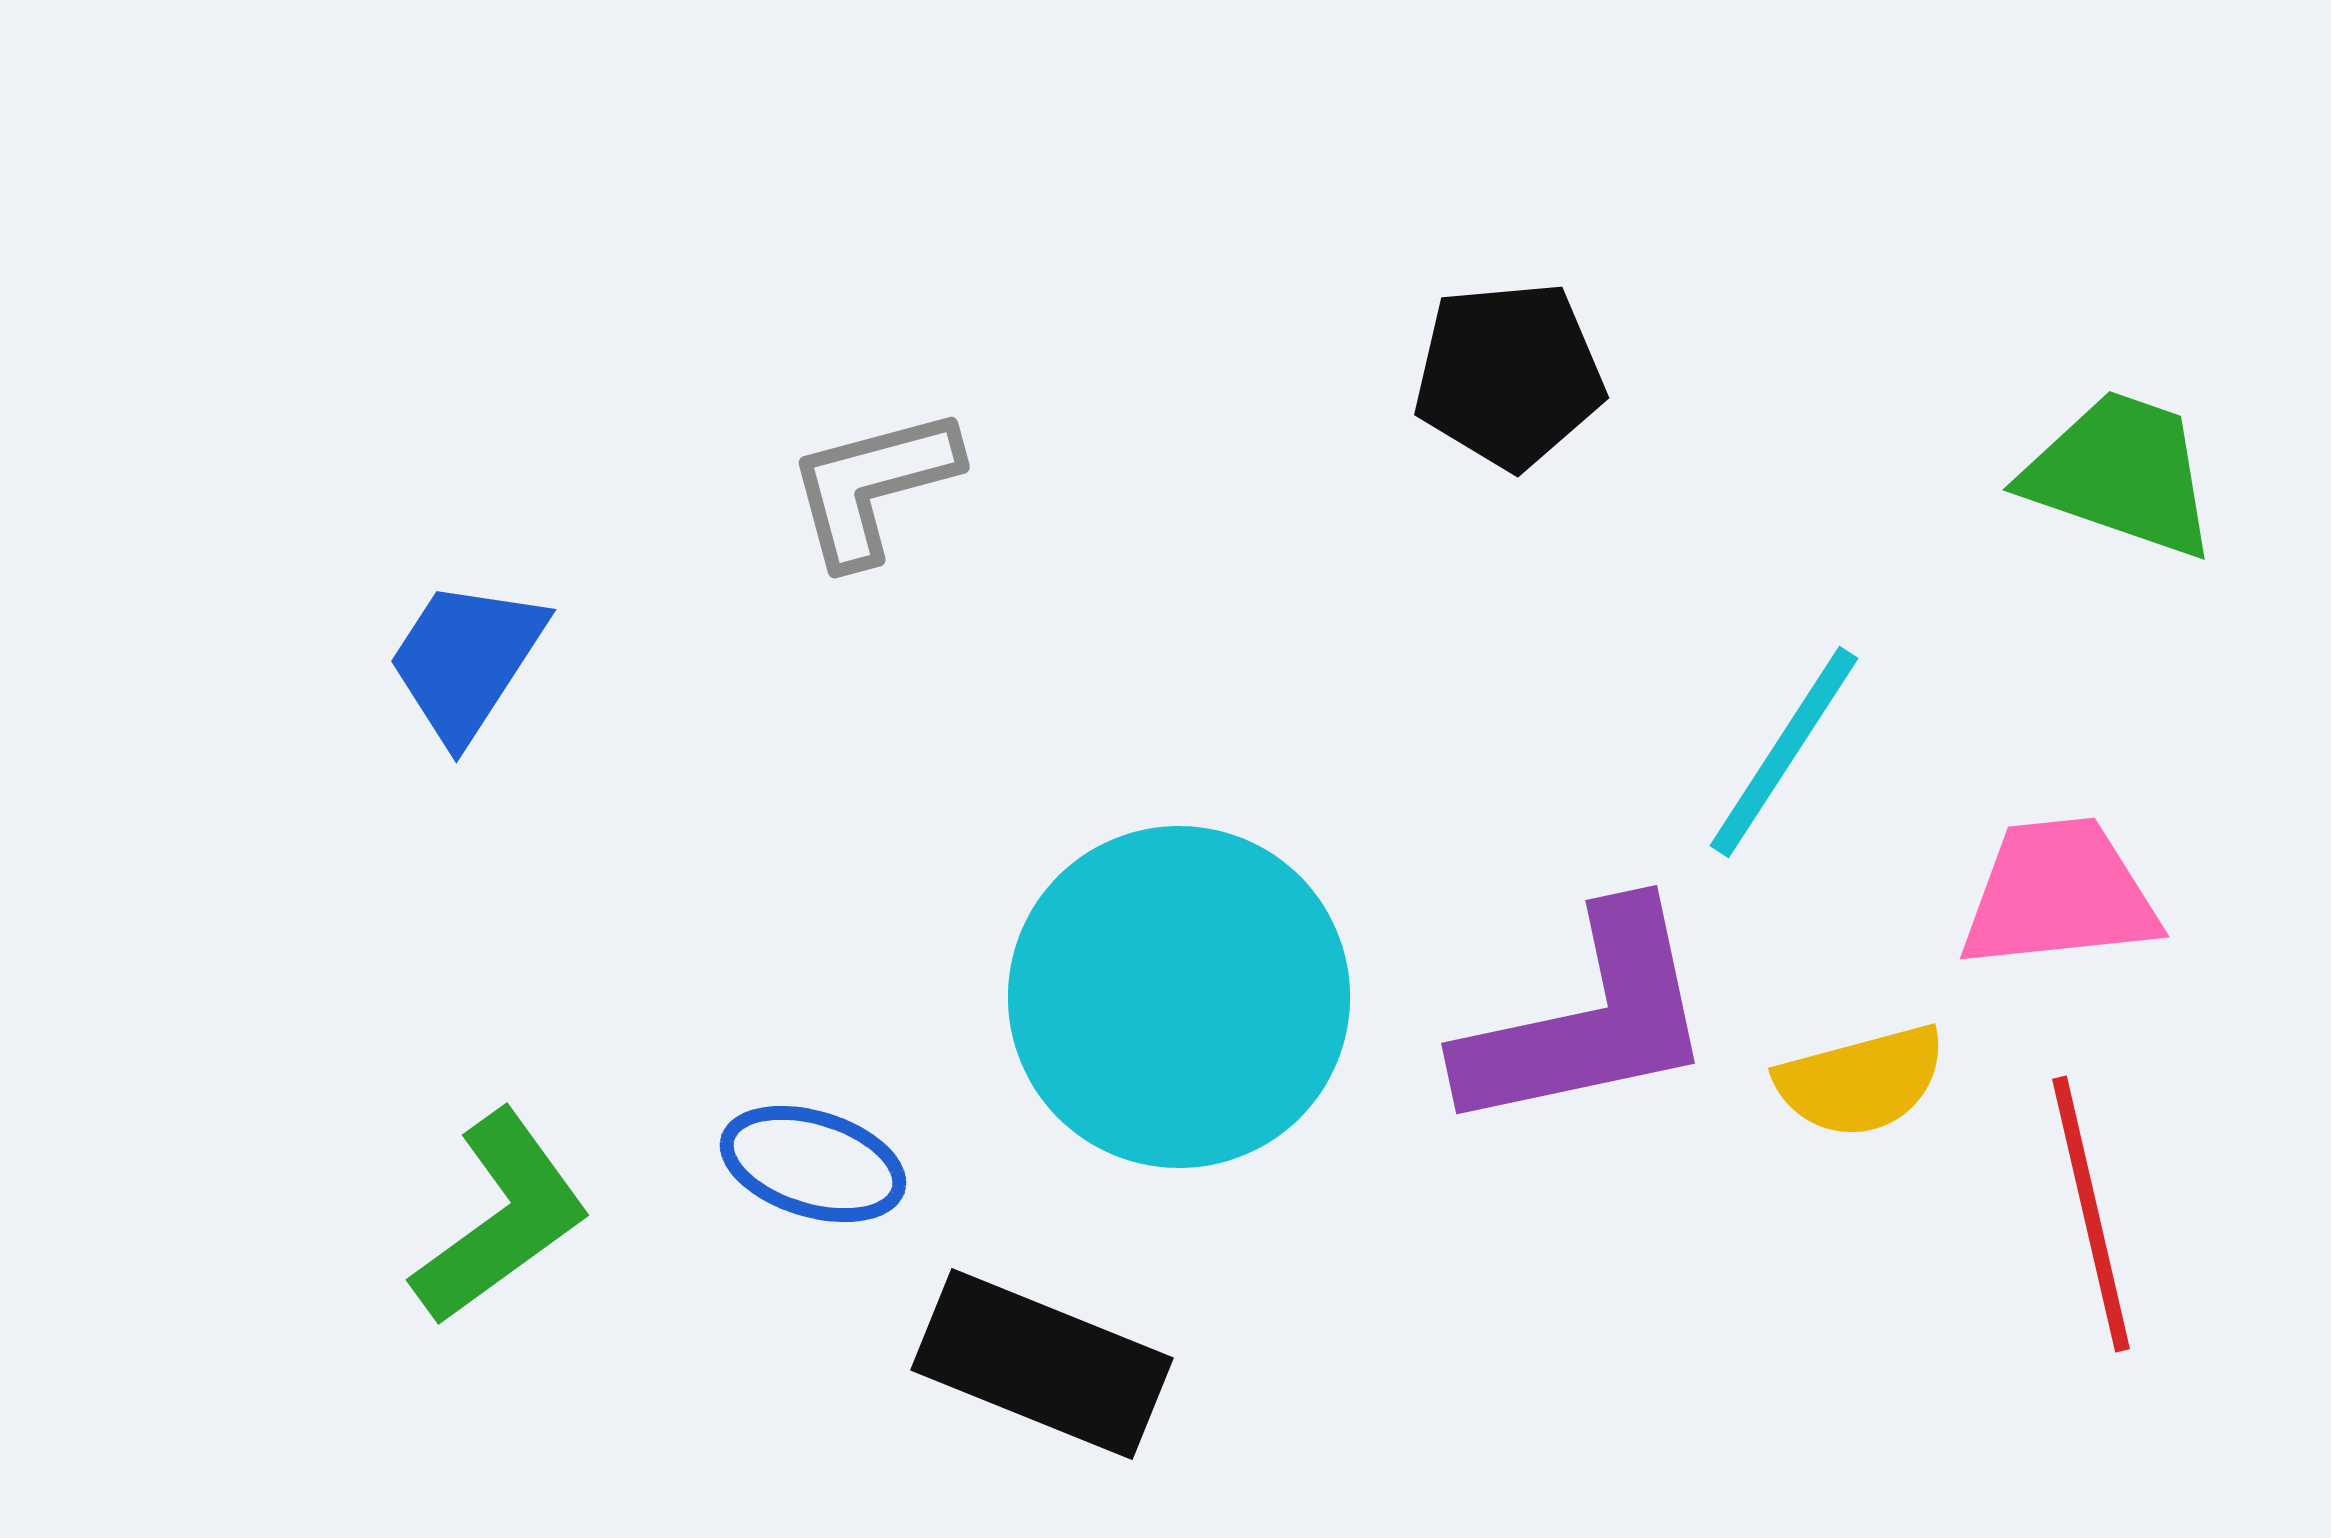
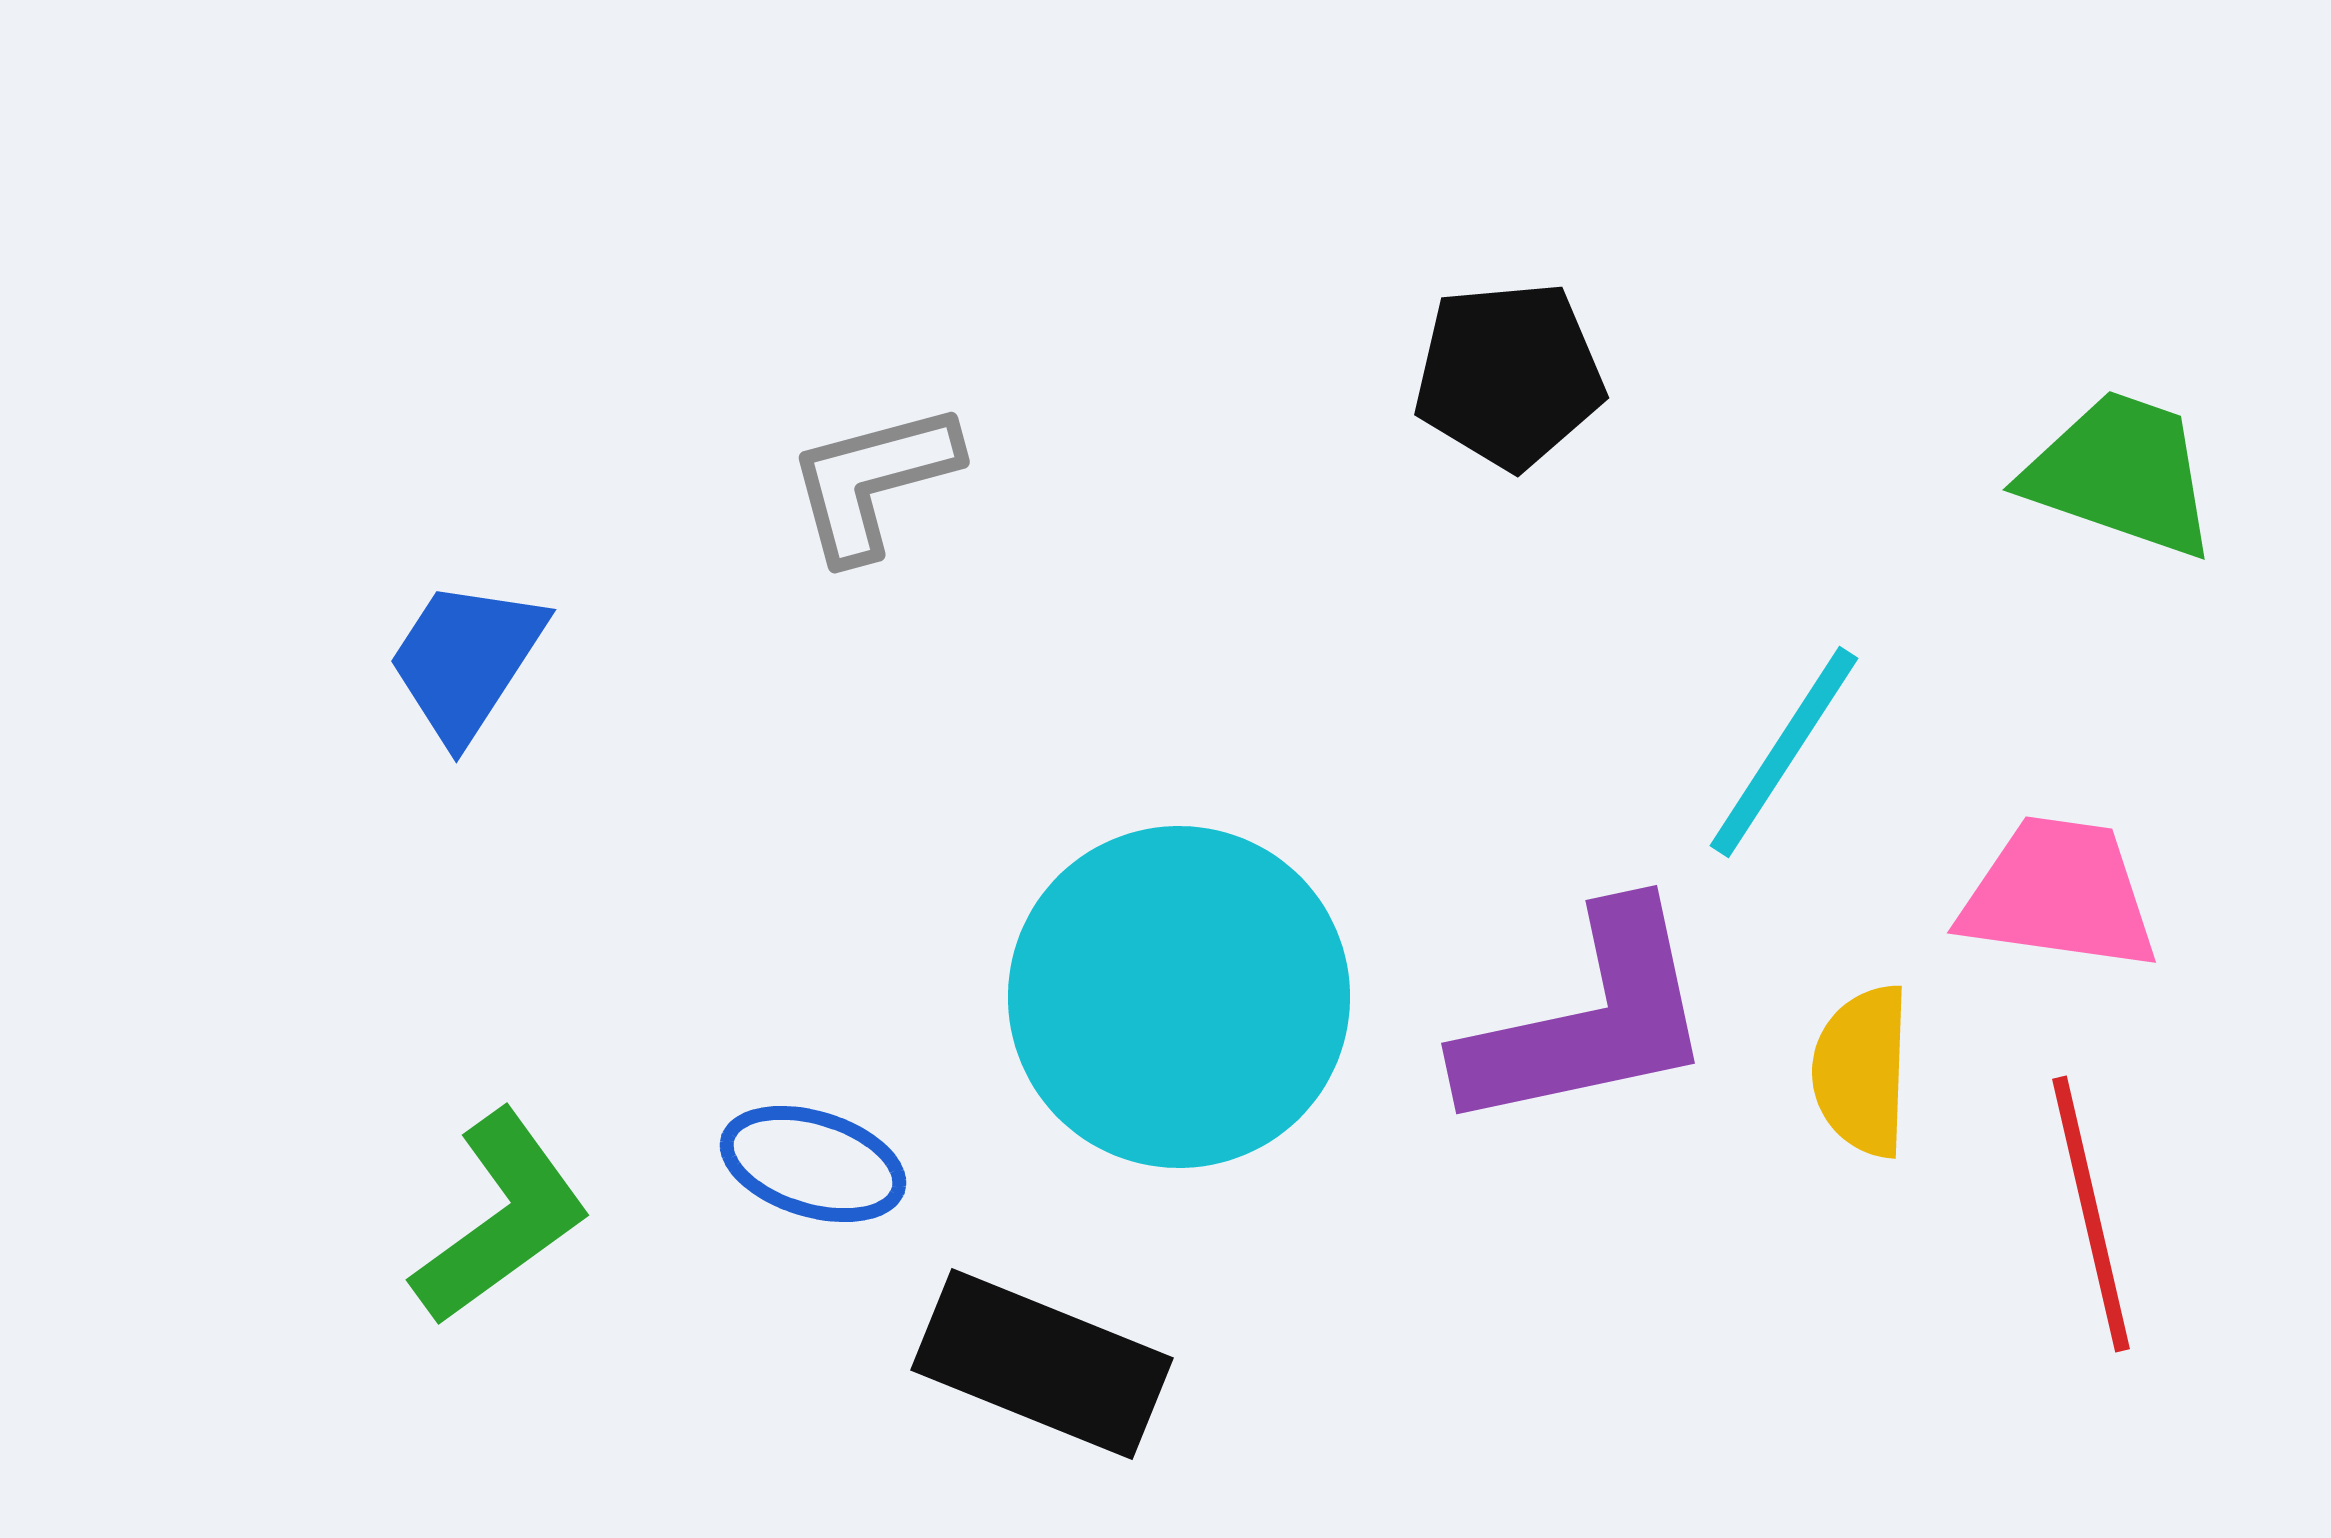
gray L-shape: moved 5 px up
pink trapezoid: rotated 14 degrees clockwise
yellow semicircle: moved 1 px right, 10 px up; rotated 107 degrees clockwise
